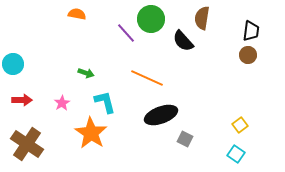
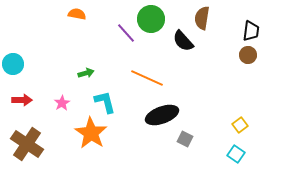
green arrow: rotated 35 degrees counterclockwise
black ellipse: moved 1 px right
